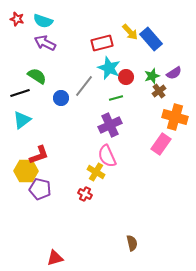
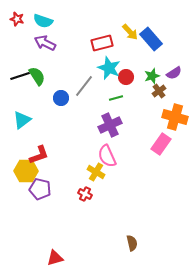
green semicircle: rotated 24 degrees clockwise
black line: moved 17 px up
